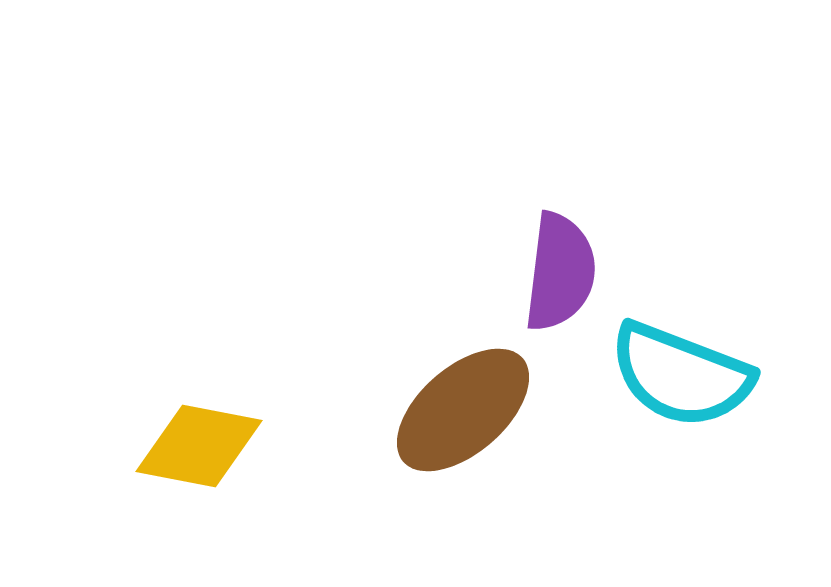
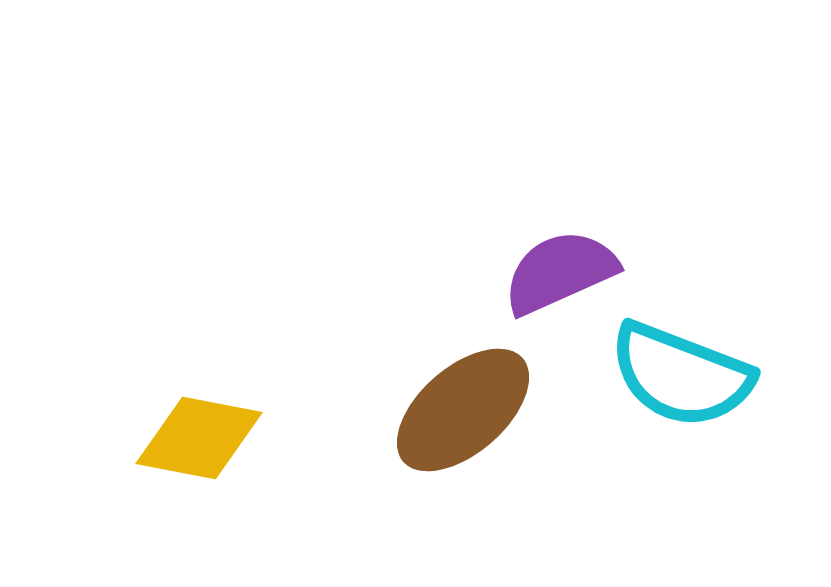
purple semicircle: rotated 121 degrees counterclockwise
yellow diamond: moved 8 px up
